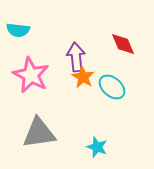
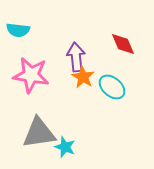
pink star: rotated 18 degrees counterclockwise
cyan star: moved 32 px left
